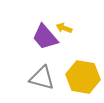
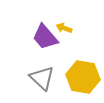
gray triangle: rotated 28 degrees clockwise
